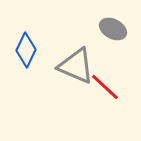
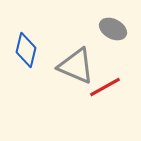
blue diamond: rotated 12 degrees counterclockwise
red line: rotated 72 degrees counterclockwise
